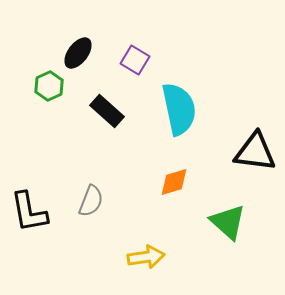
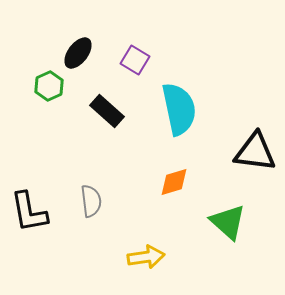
gray semicircle: rotated 28 degrees counterclockwise
